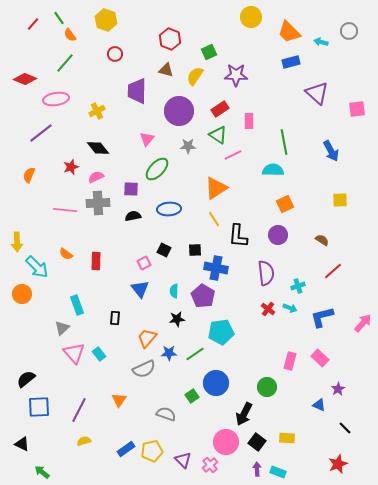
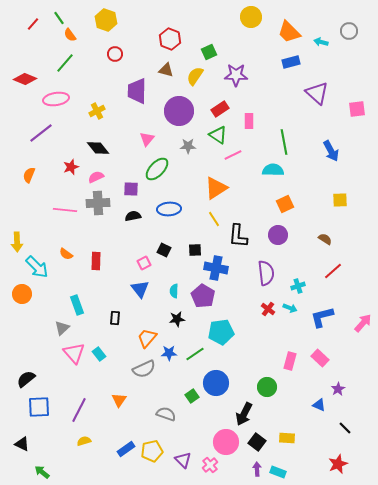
brown semicircle at (322, 240): moved 3 px right, 1 px up
